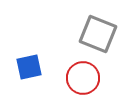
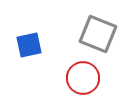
blue square: moved 22 px up
